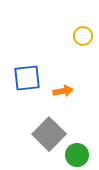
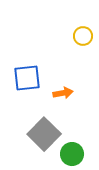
orange arrow: moved 2 px down
gray square: moved 5 px left
green circle: moved 5 px left, 1 px up
